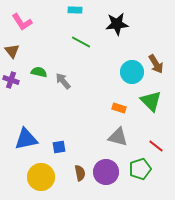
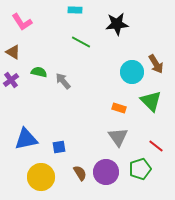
brown triangle: moved 1 px right, 1 px down; rotated 21 degrees counterclockwise
purple cross: rotated 35 degrees clockwise
gray triangle: rotated 40 degrees clockwise
brown semicircle: rotated 21 degrees counterclockwise
